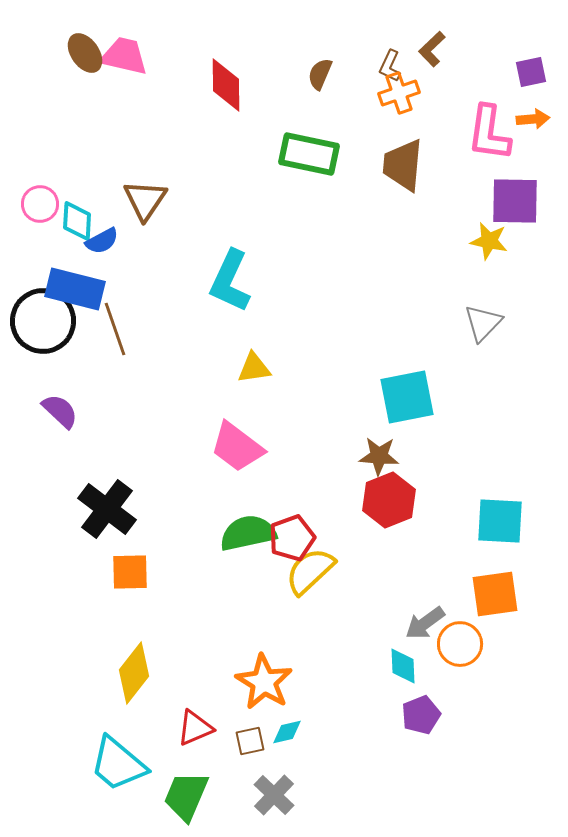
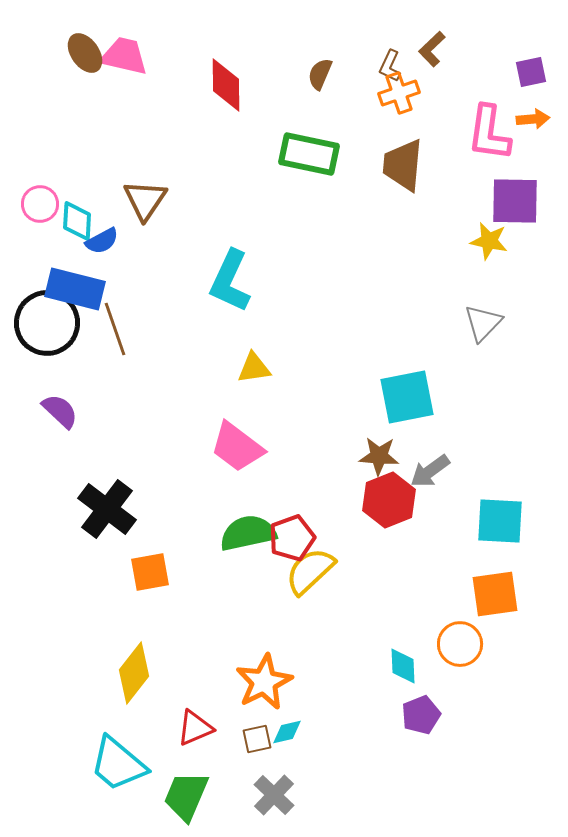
black circle at (43, 321): moved 4 px right, 2 px down
orange square at (130, 572): moved 20 px right; rotated 9 degrees counterclockwise
gray arrow at (425, 623): moved 5 px right, 152 px up
orange star at (264, 682): rotated 14 degrees clockwise
brown square at (250, 741): moved 7 px right, 2 px up
